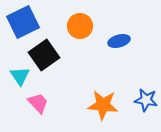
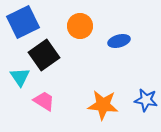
cyan triangle: moved 1 px down
pink trapezoid: moved 6 px right, 2 px up; rotated 15 degrees counterclockwise
